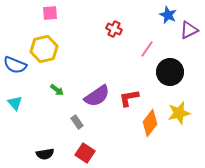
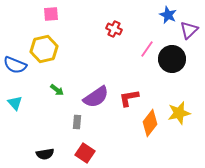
pink square: moved 1 px right, 1 px down
purple triangle: rotated 18 degrees counterclockwise
black circle: moved 2 px right, 13 px up
purple semicircle: moved 1 px left, 1 px down
gray rectangle: rotated 40 degrees clockwise
